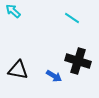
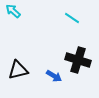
black cross: moved 1 px up
black triangle: rotated 25 degrees counterclockwise
